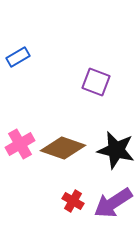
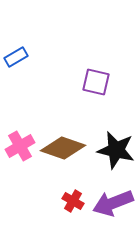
blue rectangle: moved 2 px left
purple square: rotated 8 degrees counterclockwise
pink cross: moved 2 px down
purple arrow: rotated 12 degrees clockwise
